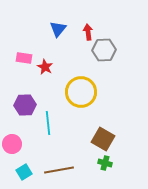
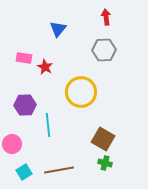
red arrow: moved 18 px right, 15 px up
cyan line: moved 2 px down
